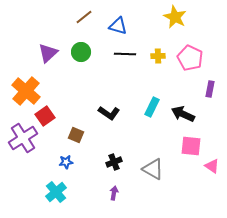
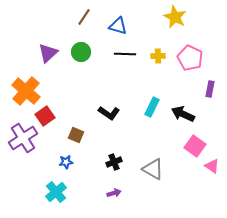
brown line: rotated 18 degrees counterclockwise
pink square: moved 4 px right; rotated 30 degrees clockwise
purple arrow: rotated 64 degrees clockwise
